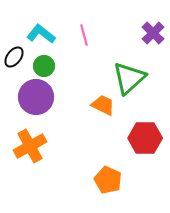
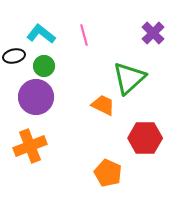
black ellipse: moved 1 px up; rotated 40 degrees clockwise
orange cross: rotated 8 degrees clockwise
orange pentagon: moved 7 px up
